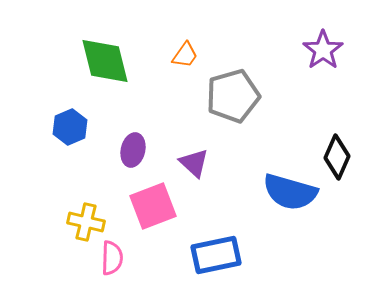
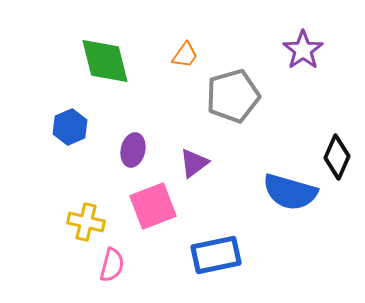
purple star: moved 20 px left
purple triangle: rotated 40 degrees clockwise
pink semicircle: moved 7 px down; rotated 12 degrees clockwise
